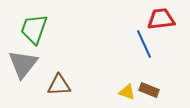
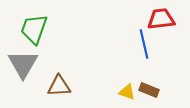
blue line: rotated 12 degrees clockwise
gray triangle: rotated 8 degrees counterclockwise
brown triangle: moved 1 px down
